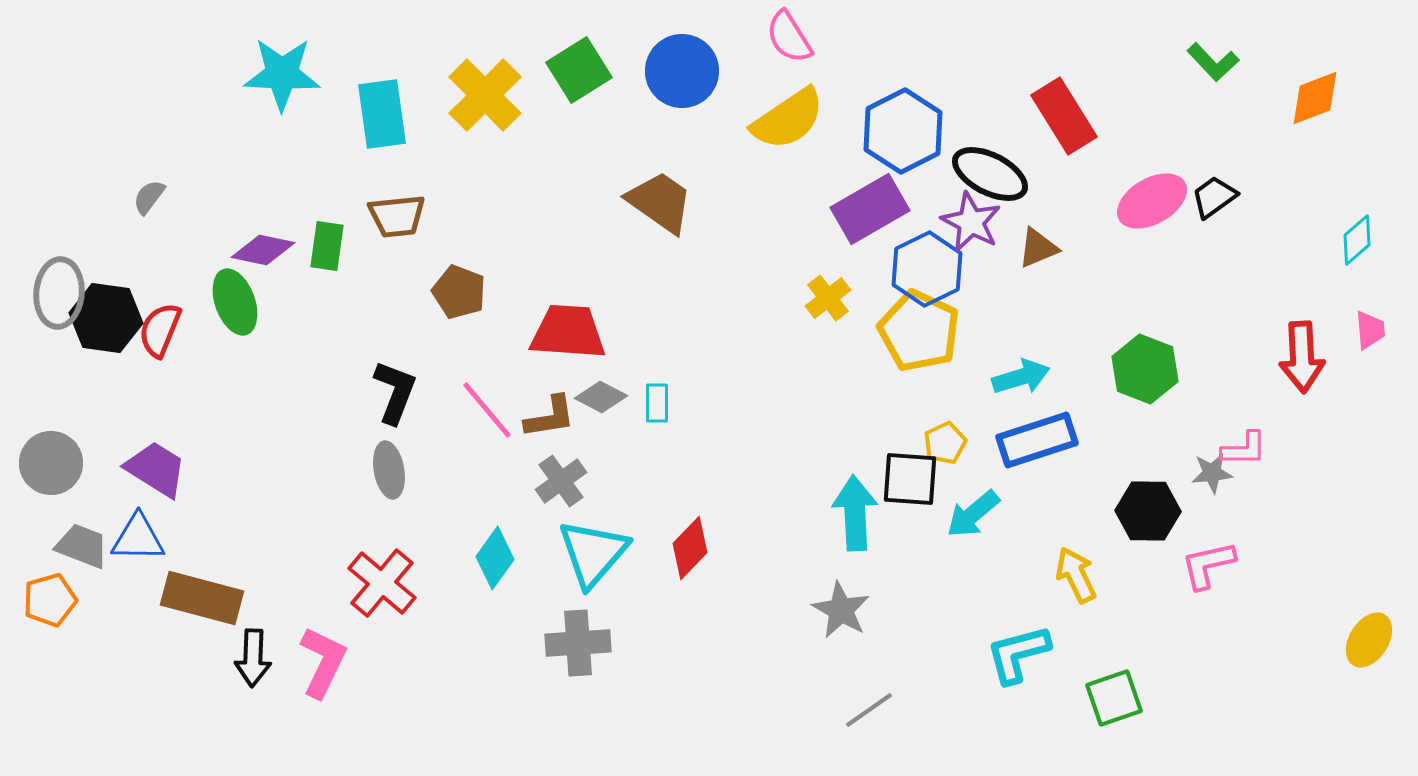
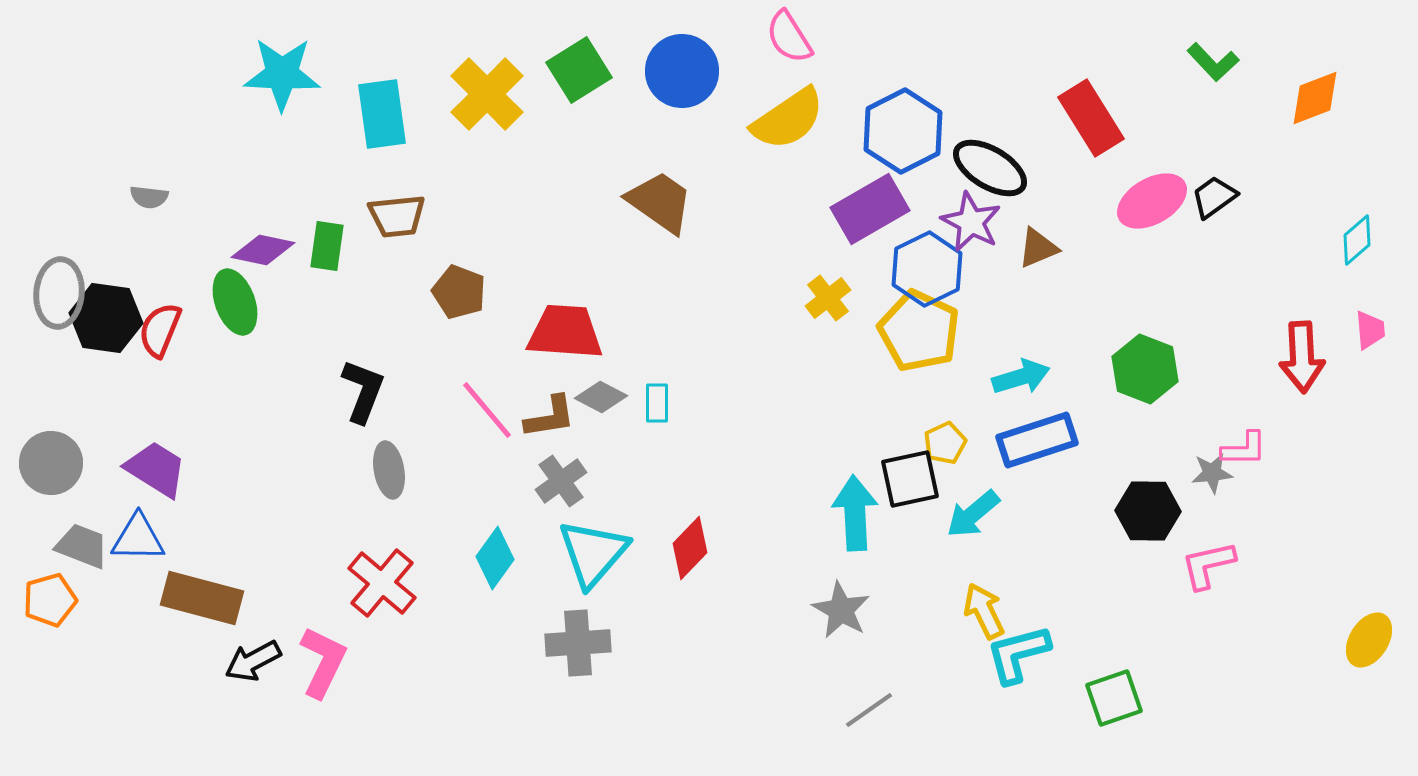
yellow cross at (485, 95): moved 2 px right, 1 px up
red rectangle at (1064, 116): moved 27 px right, 2 px down
black ellipse at (990, 174): moved 6 px up; rotated 4 degrees clockwise
gray semicircle at (149, 197): rotated 120 degrees counterclockwise
red trapezoid at (568, 332): moved 3 px left
black L-shape at (395, 392): moved 32 px left, 1 px up
black square at (910, 479): rotated 16 degrees counterclockwise
yellow arrow at (1076, 575): moved 92 px left, 36 px down
black arrow at (253, 658): moved 3 px down; rotated 60 degrees clockwise
